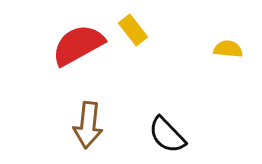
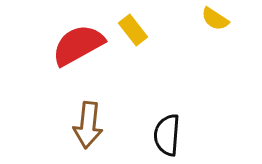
yellow semicircle: moved 13 px left, 30 px up; rotated 152 degrees counterclockwise
black semicircle: rotated 48 degrees clockwise
